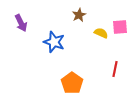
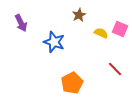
pink square: moved 2 px down; rotated 28 degrees clockwise
red line: rotated 56 degrees counterclockwise
orange pentagon: rotated 10 degrees clockwise
